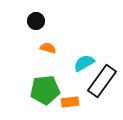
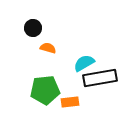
black circle: moved 3 px left, 7 px down
black rectangle: moved 2 px left, 3 px up; rotated 44 degrees clockwise
